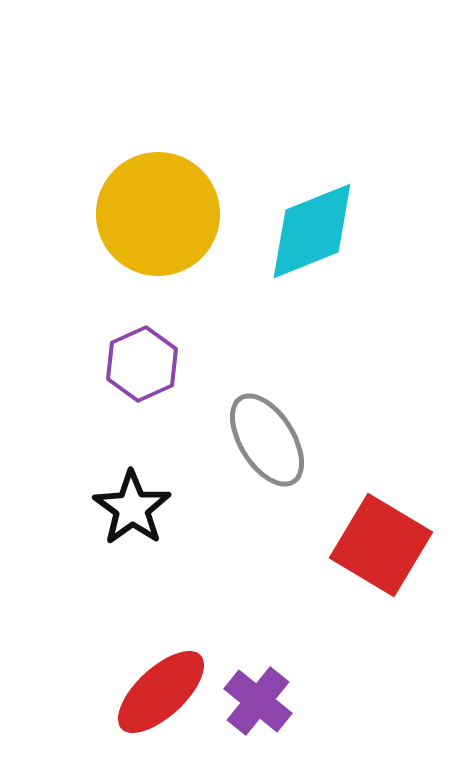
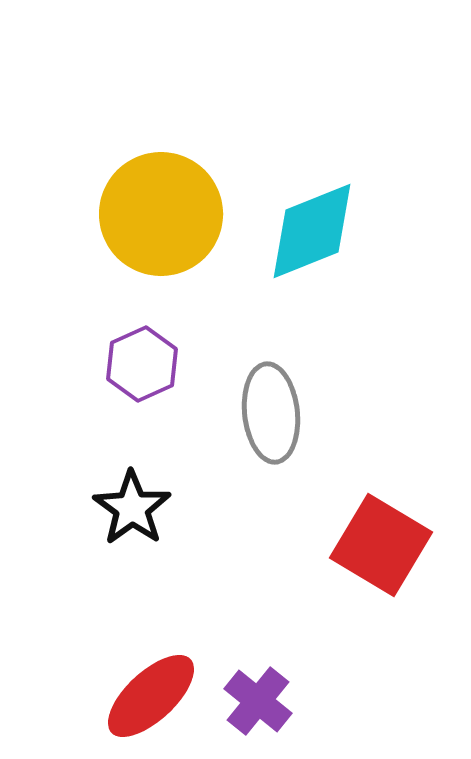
yellow circle: moved 3 px right
gray ellipse: moved 4 px right, 27 px up; rotated 26 degrees clockwise
red ellipse: moved 10 px left, 4 px down
